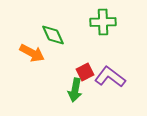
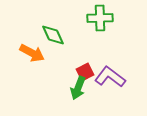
green cross: moved 3 px left, 4 px up
green arrow: moved 3 px right, 2 px up; rotated 10 degrees clockwise
